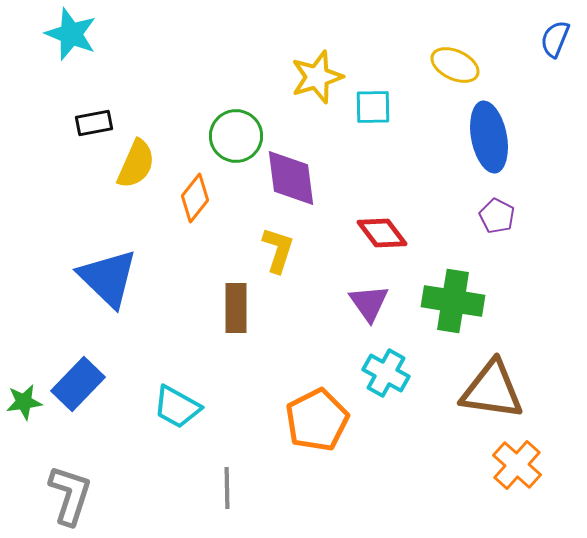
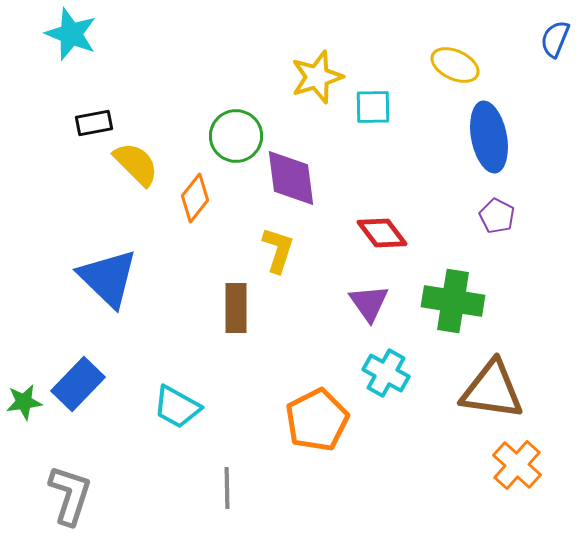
yellow semicircle: rotated 69 degrees counterclockwise
